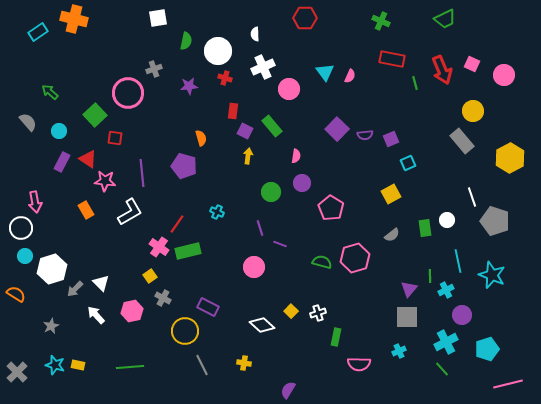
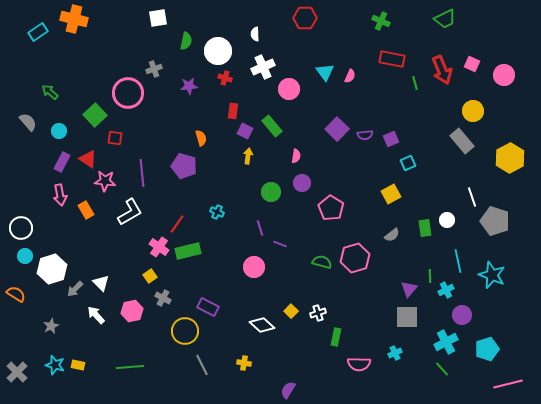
pink arrow at (35, 202): moved 25 px right, 7 px up
cyan cross at (399, 351): moved 4 px left, 2 px down
